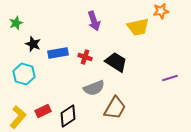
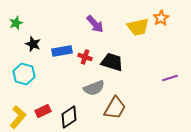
orange star: moved 7 px down; rotated 21 degrees counterclockwise
purple arrow: moved 1 px right, 3 px down; rotated 24 degrees counterclockwise
blue rectangle: moved 4 px right, 2 px up
black trapezoid: moved 4 px left; rotated 15 degrees counterclockwise
black diamond: moved 1 px right, 1 px down
